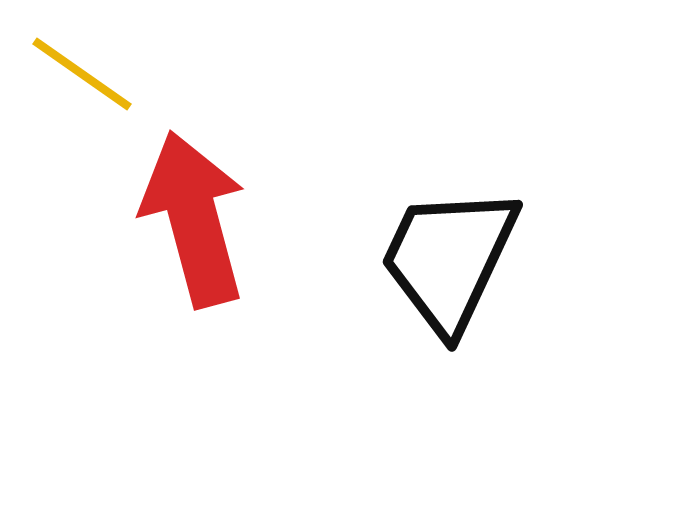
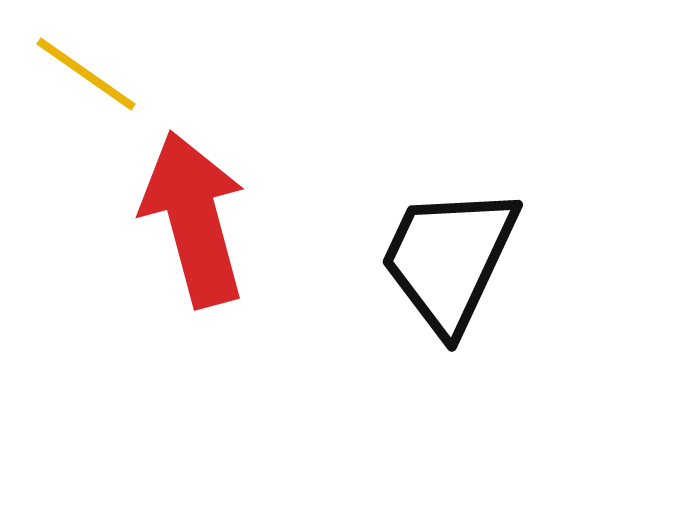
yellow line: moved 4 px right
